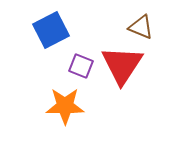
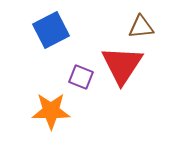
brown triangle: rotated 28 degrees counterclockwise
purple square: moved 11 px down
orange star: moved 14 px left, 5 px down
